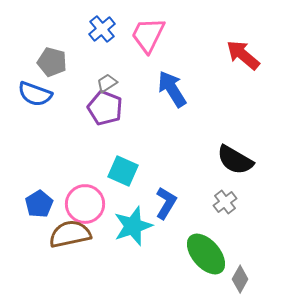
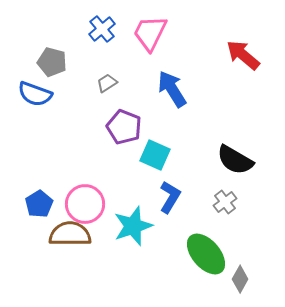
pink trapezoid: moved 2 px right, 2 px up
purple pentagon: moved 19 px right, 19 px down
cyan square: moved 32 px right, 16 px up
blue L-shape: moved 4 px right, 6 px up
brown semicircle: rotated 12 degrees clockwise
